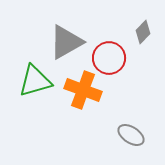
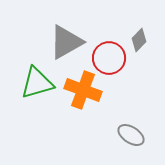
gray diamond: moved 4 px left, 8 px down
green triangle: moved 2 px right, 2 px down
